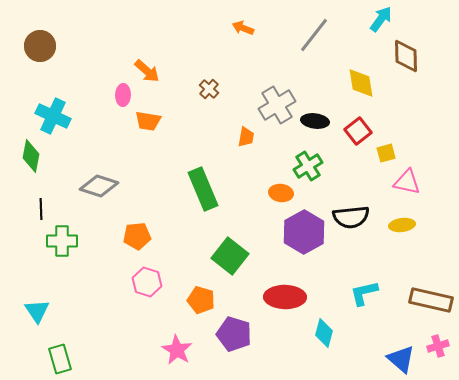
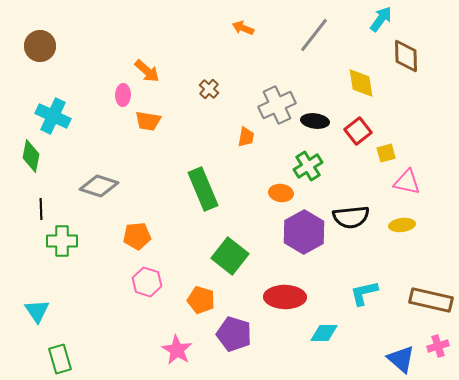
gray cross at (277, 105): rotated 6 degrees clockwise
cyan diamond at (324, 333): rotated 76 degrees clockwise
